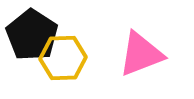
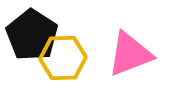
pink triangle: moved 11 px left
